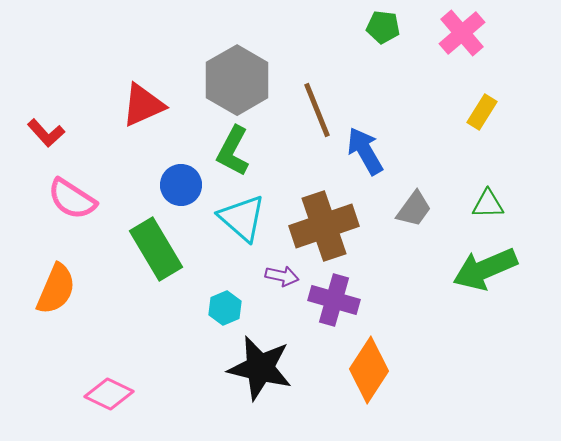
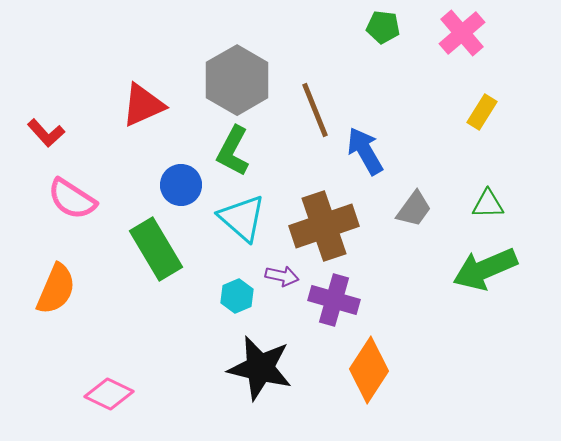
brown line: moved 2 px left
cyan hexagon: moved 12 px right, 12 px up
